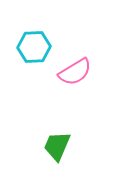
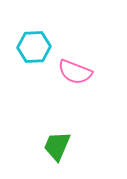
pink semicircle: rotated 52 degrees clockwise
